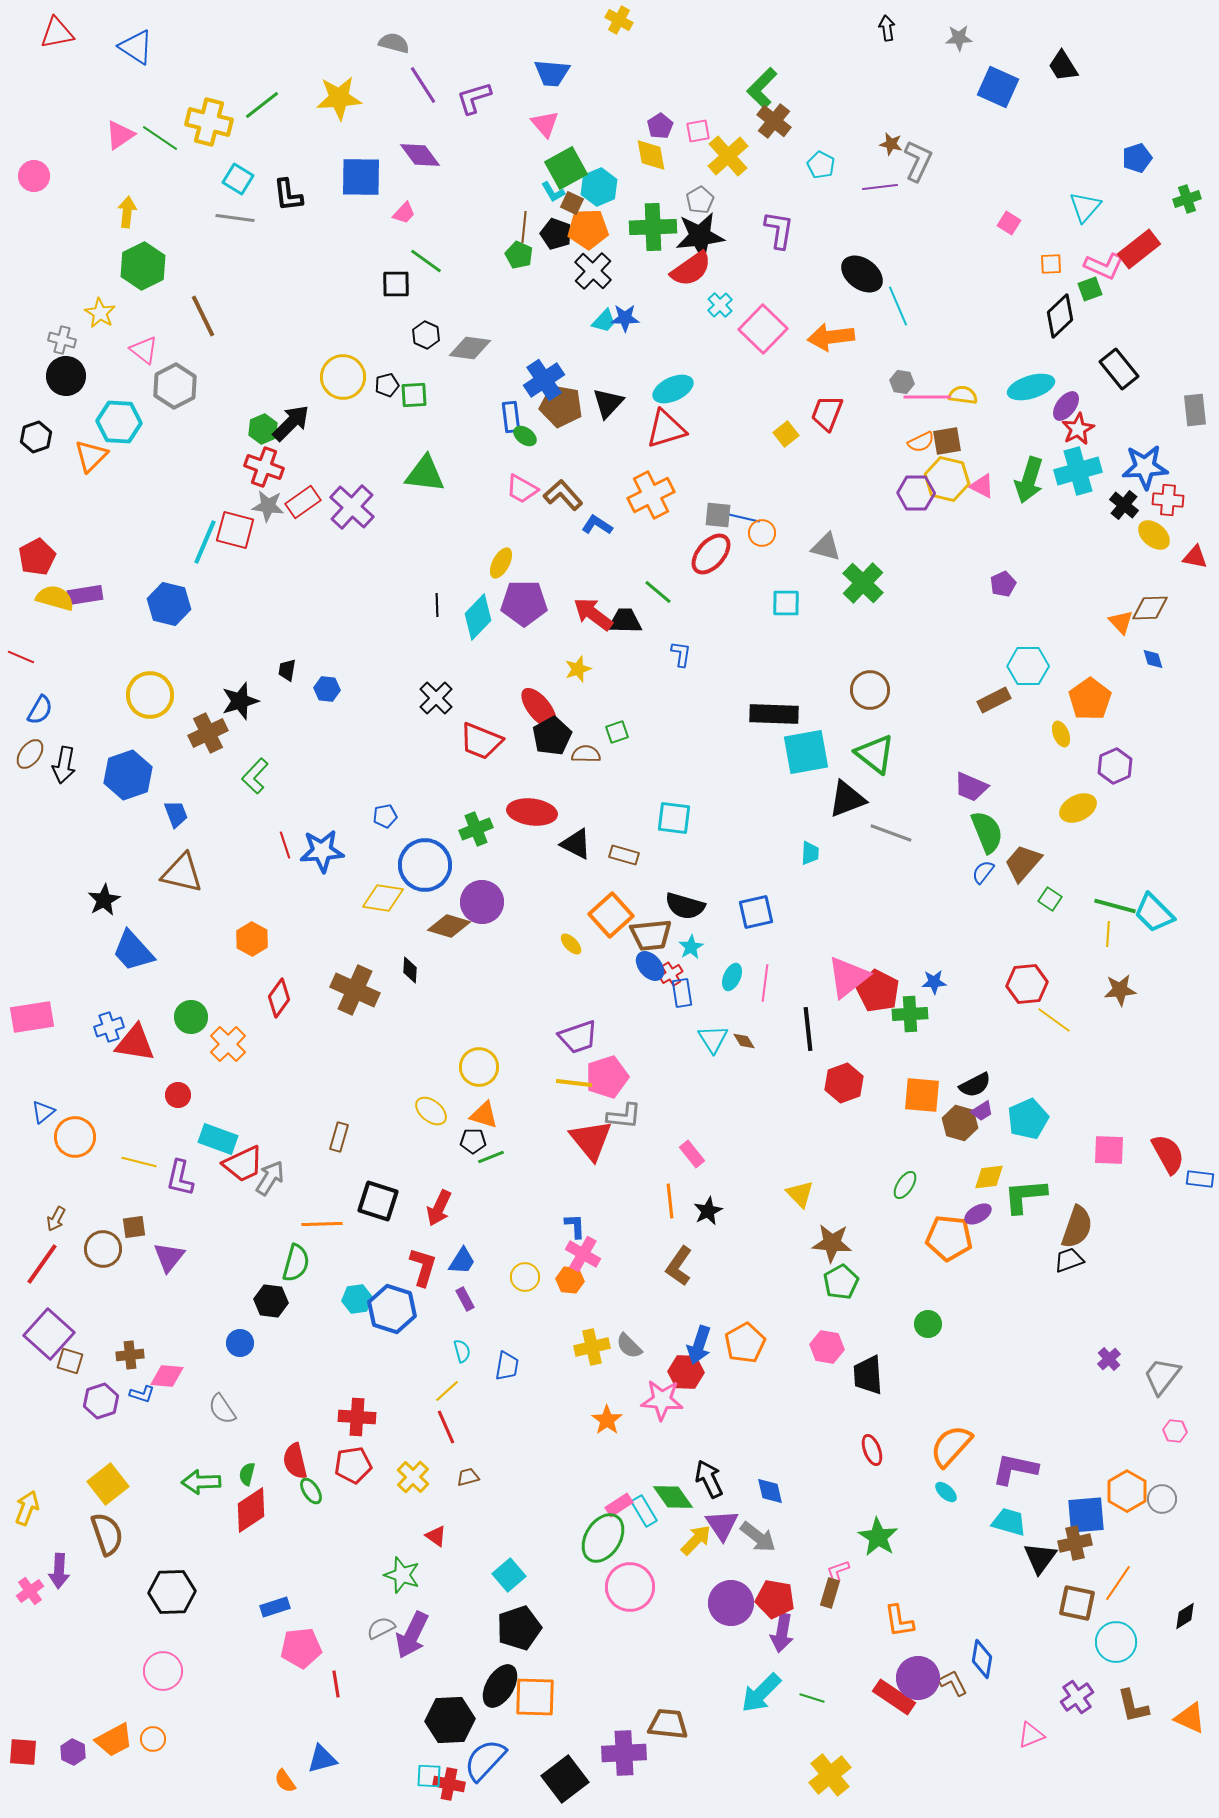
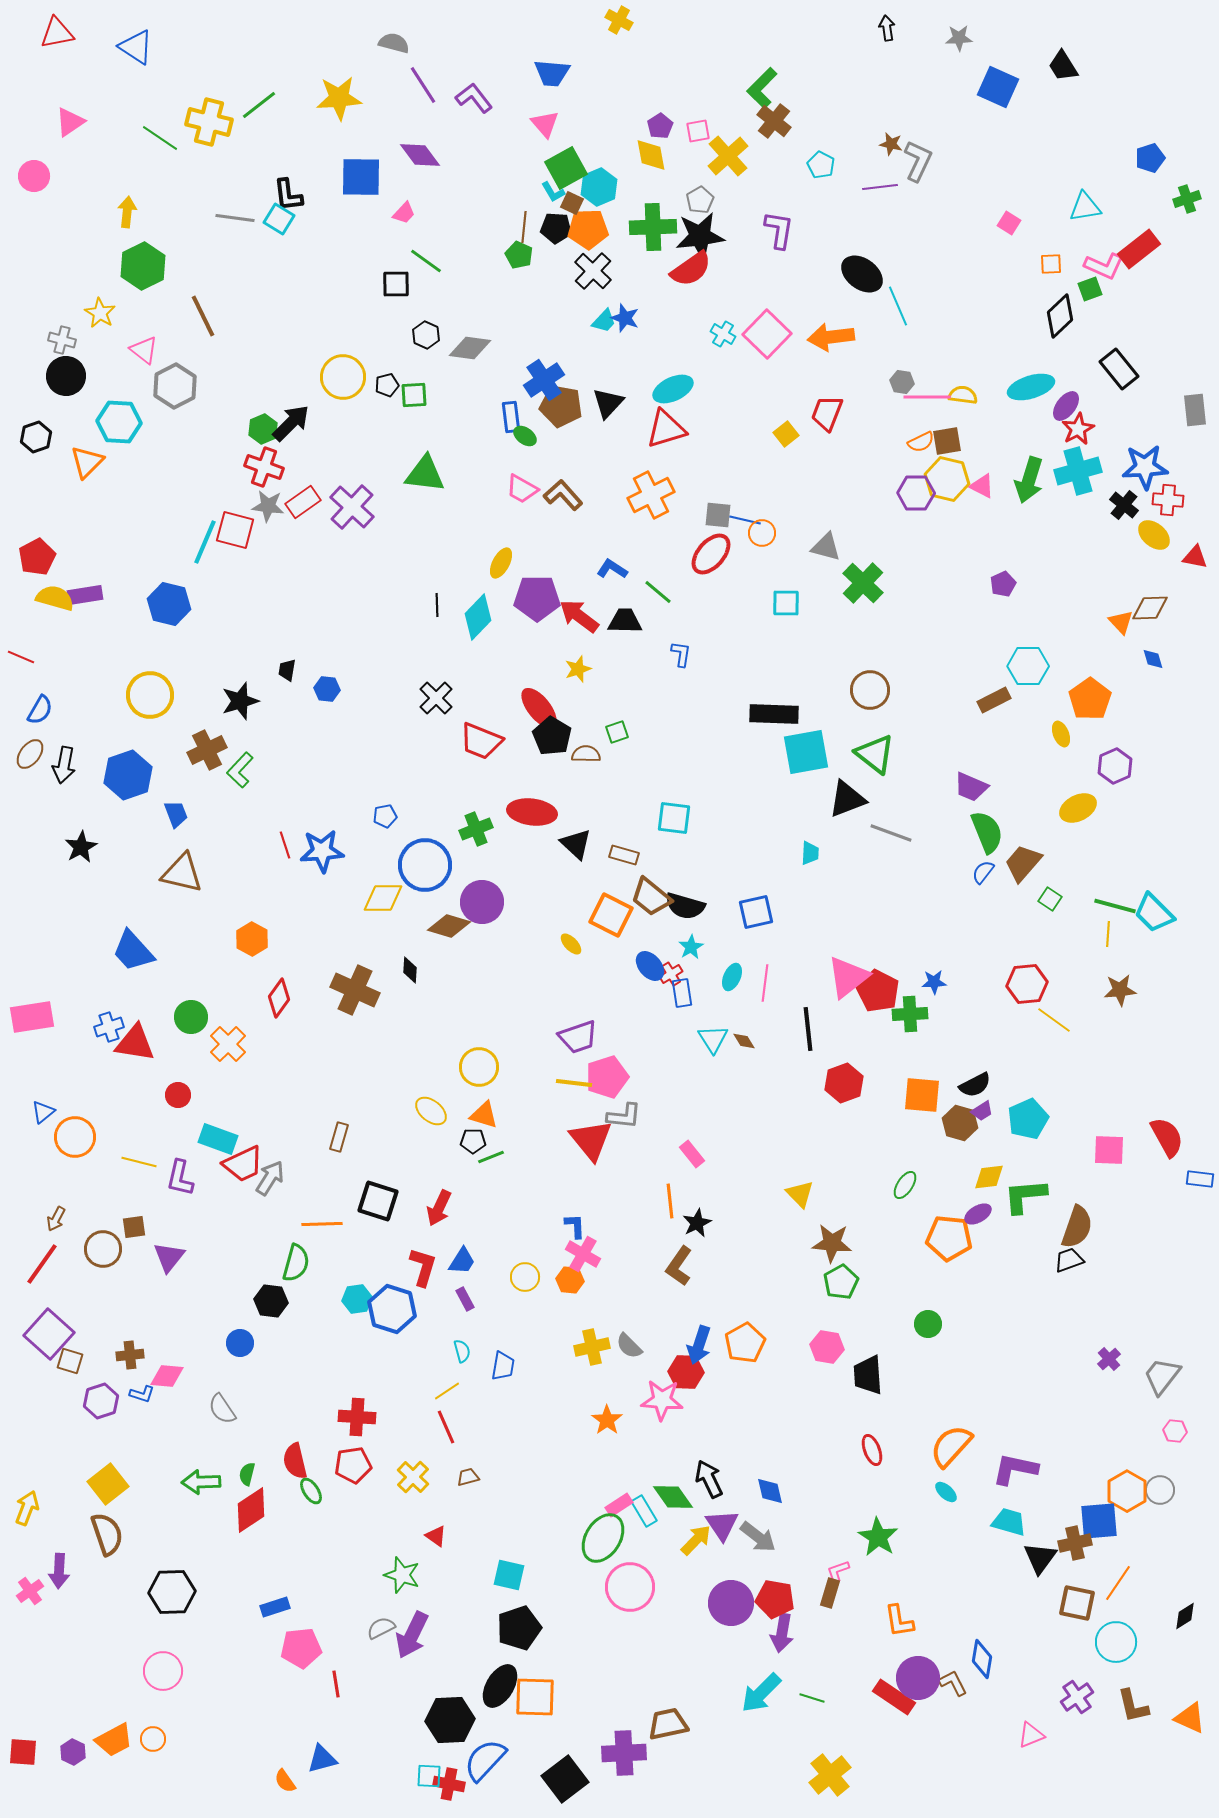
purple L-shape at (474, 98): rotated 69 degrees clockwise
green line at (262, 105): moved 3 px left
pink triangle at (120, 135): moved 50 px left, 13 px up
blue pentagon at (1137, 158): moved 13 px right
cyan square at (238, 179): moved 41 px right, 40 px down
cyan triangle at (1085, 207): rotated 40 degrees clockwise
black pentagon at (556, 234): moved 6 px up; rotated 16 degrees counterclockwise
cyan cross at (720, 305): moved 3 px right, 29 px down; rotated 15 degrees counterclockwise
blue star at (625, 318): rotated 20 degrees clockwise
pink square at (763, 329): moved 4 px right, 5 px down
orange triangle at (91, 456): moved 4 px left, 6 px down
blue line at (744, 518): moved 1 px right, 2 px down
blue L-shape at (597, 525): moved 15 px right, 44 px down
purple pentagon at (524, 603): moved 13 px right, 5 px up
red arrow at (593, 614): moved 14 px left, 2 px down
brown cross at (208, 733): moved 1 px left, 17 px down
black pentagon at (552, 736): rotated 12 degrees counterclockwise
green L-shape at (255, 776): moved 15 px left, 6 px up
black triangle at (576, 844): rotated 16 degrees clockwise
yellow diamond at (383, 898): rotated 9 degrees counterclockwise
black star at (104, 900): moved 23 px left, 53 px up
orange square at (611, 915): rotated 21 degrees counterclockwise
brown trapezoid at (651, 935): moved 38 px up; rotated 45 degrees clockwise
red semicircle at (1168, 1154): moved 1 px left, 17 px up
black star at (708, 1211): moved 11 px left, 12 px down
blue trapezoid at (507, 1366): moved 4 px left
yellow line at (447, 1391): rotated 8 degrees clockwise
gray circle at (1162, 1499): moved 2 px left, 9 px up
blue square at (1086, 1515): moved 13 px right, 6 px down
cyan square at (509, 1575): rotated 36 degrees counterclockwise
brown trapezoid at (668, 1724): rotated 18 degrees counterclockwise
